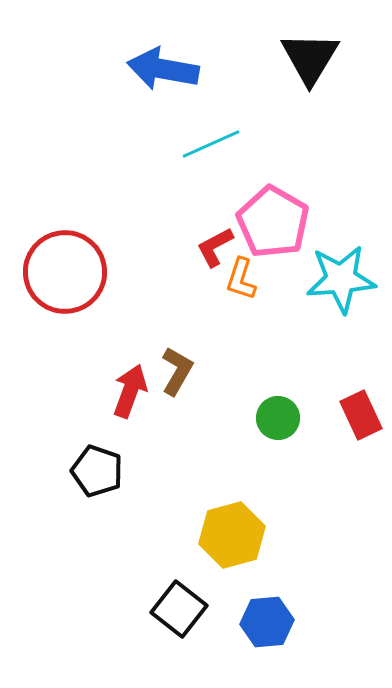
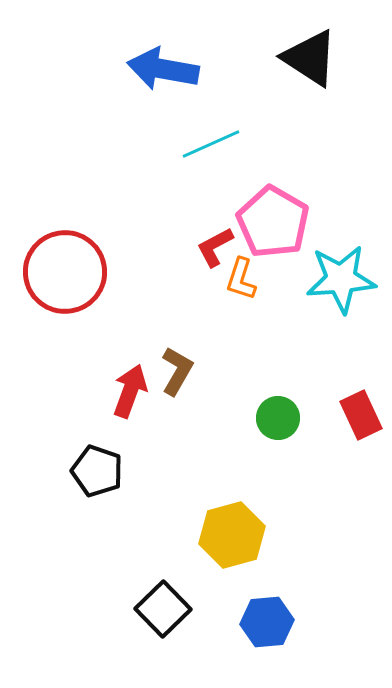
black triangle: rotated 28 degrees counterclockwise
black square: moved 16 px left; rotated 8 degrees clockwise
